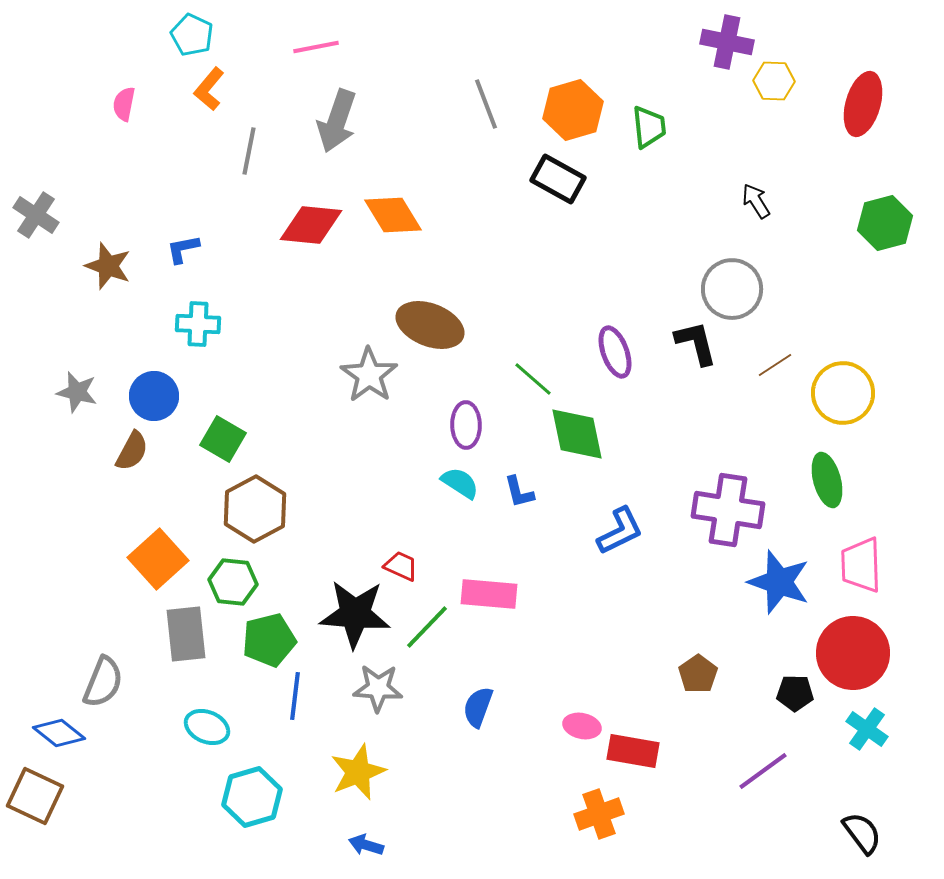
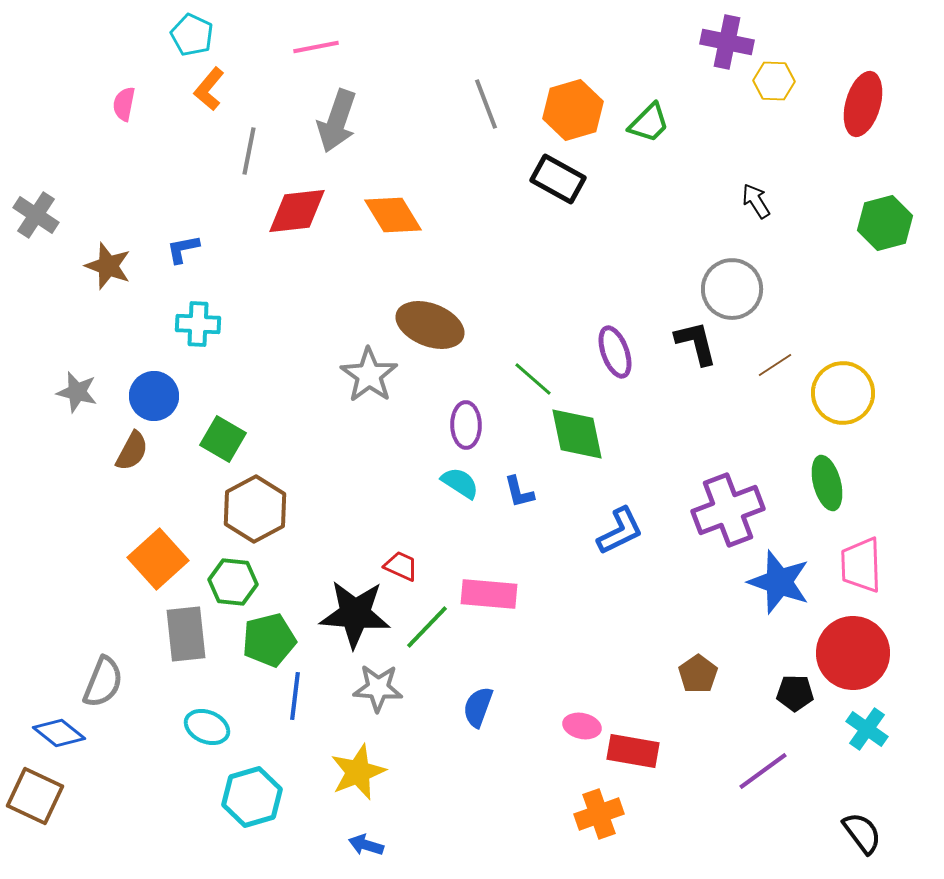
green trapezoid at (649, 127): moved 4 px up; rotated 51 degrees clockwise
red diamond at (311, 225): moved 14 px left, 14 px up; rotated 12 degrees counterclockwise
green ellipse at (827, 480): moved 3 px down
purple cross at (728, 510): rotated 30 degrees counterclockwise
